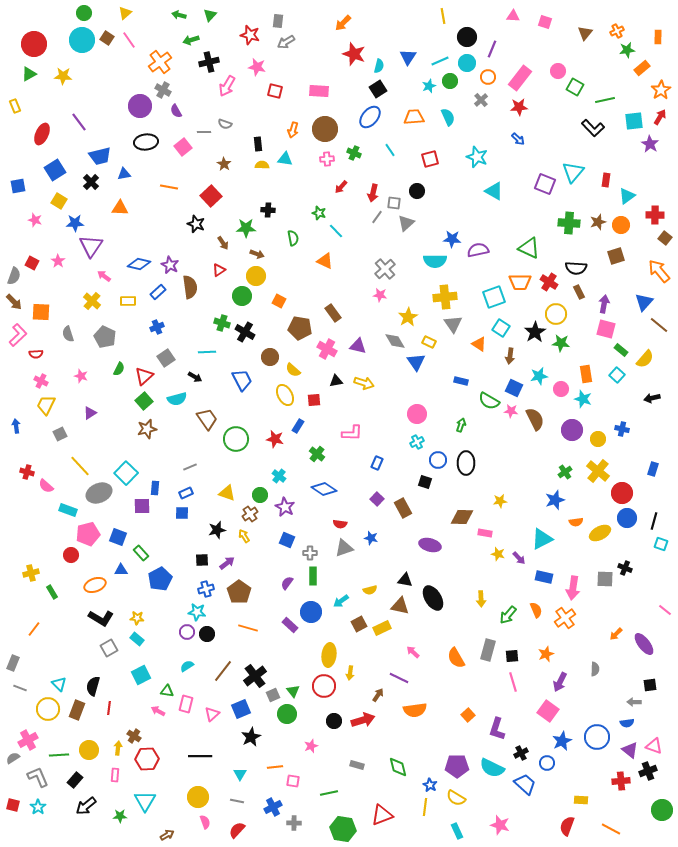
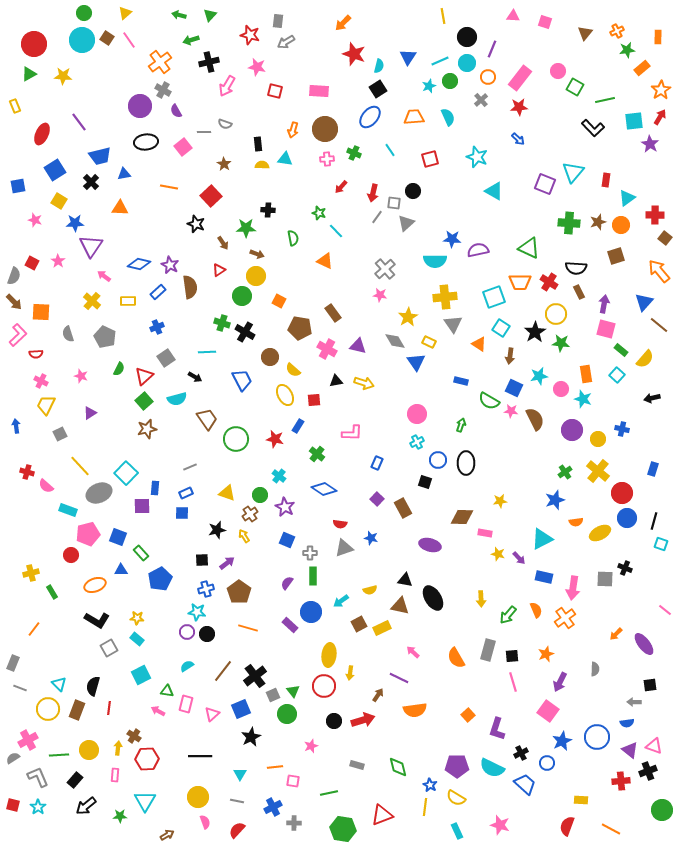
black circle at (417, 191): moved 4 px left
cyan triangle at (627, 196): moved 2 px down
black L-shape at (101, 618): moved 4 px left, 2 px down
